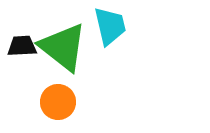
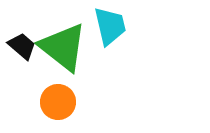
black trapezoid: rotated 44 degrees clockwise
